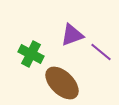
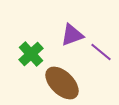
green cross: rotated 20 degrees clockwise
